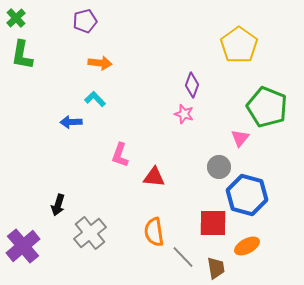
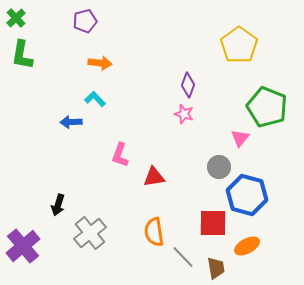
purple diamond: moved 4 px left
red triangle: rotated 15 degrees counterclockwise
